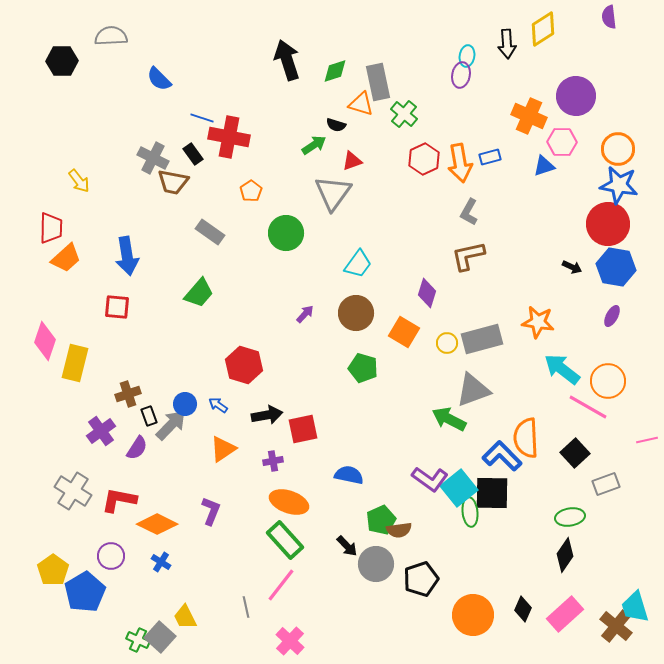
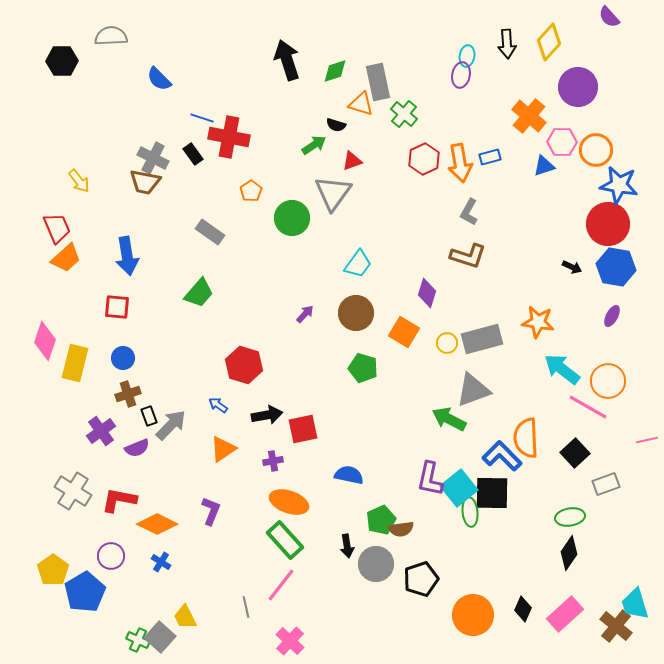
purple semicircle at (609, 17): rotated 35 degrees counterclockwise
yellow diamond at (543, 29): moved 6 px right, 13 px down; rotated 15 degrees counterclockwise
purple circle at (576, 96): moved 2 px right, 9 px up
orange cross at (529, 116): rotated 16 degrees clockwise
orange circle at (618, 149): moved 22 px left, 1 px down
brown trapezoid at (173, 182): moved 28 px left
red trapezoid at (51, 228): moved 6 px right; rotated 24 degrees counterclockwise
green circle at (286, 233): moved 6 px right, 15 px up
brown L-shape at (468, 256): rotated 150 degrees counterclockwise
blue circle at (185, 404): moved 62 px left, 46 px up
purple semicircle at (137, 448): rotated 35 degrees clockwise
purple L-shape at (430, 479): rotated 66 degrees clockwise
brown semicircle at (399, 530): moved 2 px right, 1 px up
black arrow at (347, 546): rotated 35 degrees clockwise
black diamond at (565, 555): moved 4 px right, 2 px up
cyan trapezoid at (635, 607): moved 3 px up
